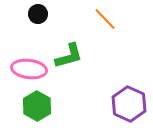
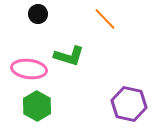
green L-shape: rotated 32 degrees clockwise
purple hexagon: rotated 12 degrees counterclockwise
